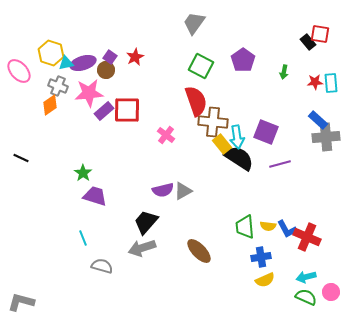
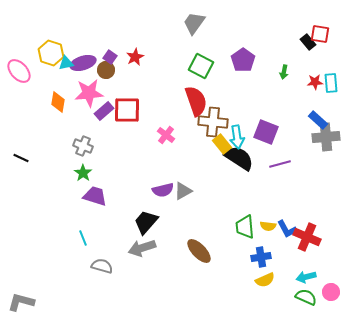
gray cross at (58, 86): moved 25 px right, 60 px down
orange diamond at (50, 105): moved 8 px right, 3 px up; rotated 45 degrees counterclockwise
